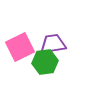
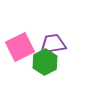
green hexagon: rotated 20 degrees counterclockwise
